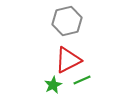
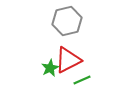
green star: moved 3 px left, 17 px up
